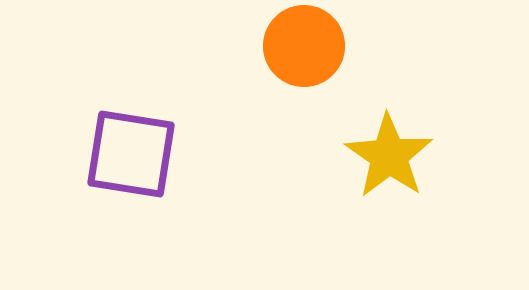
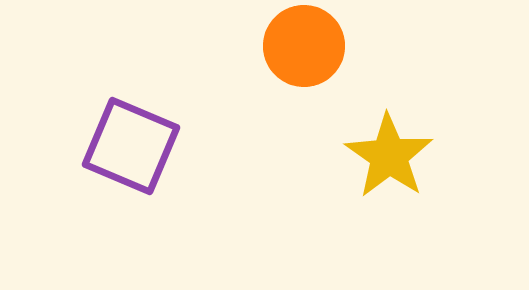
purple square: moved 8 px up; rotated 14 degrees clockwise
